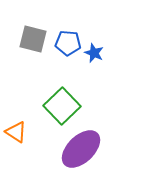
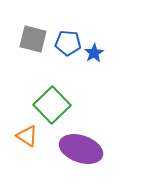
blue star: rotated 18 degrees clockwise
green square: moved 10 px left, 1 px up
orange triangle: moved 11 px right, 4 px down
purple ellipse: rotated 63 degrees clockwise
